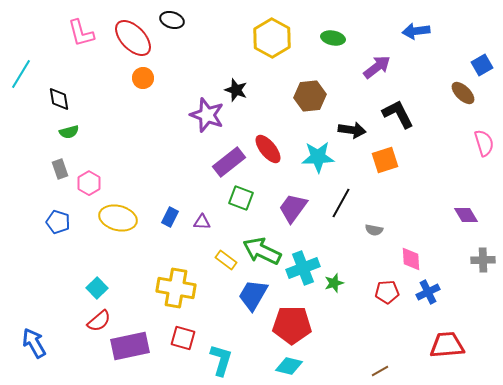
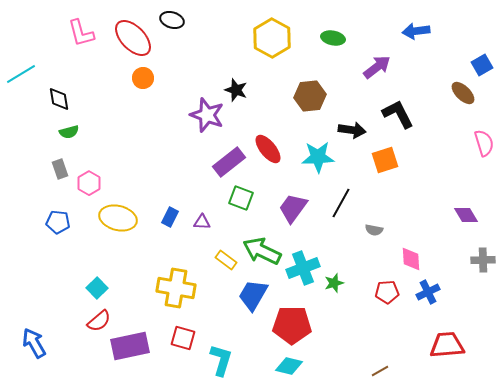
cyan line at (21, 74): rotated 28 degrees clockwise
blue pentagon at (58, 222): rotated 10 degrees counterclockwise
